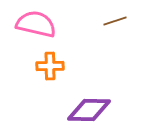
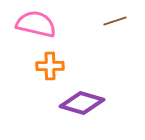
purple diamond: moved 7 px left, 7 px up; rotated 15 degrees clockwise
